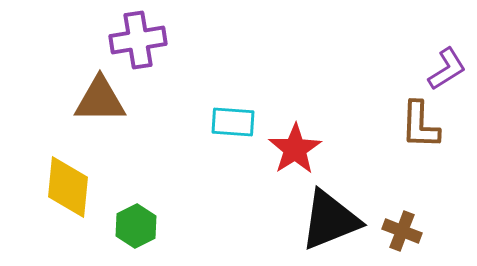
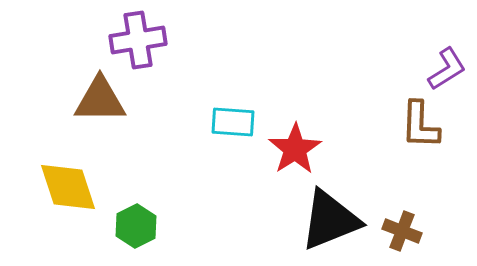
yellow diamond: rotated 24 degrees counterclockwise
